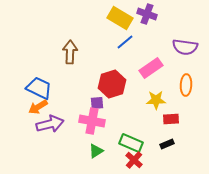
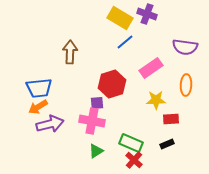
blue trapezoid: rotated 148 degrees clockwise
